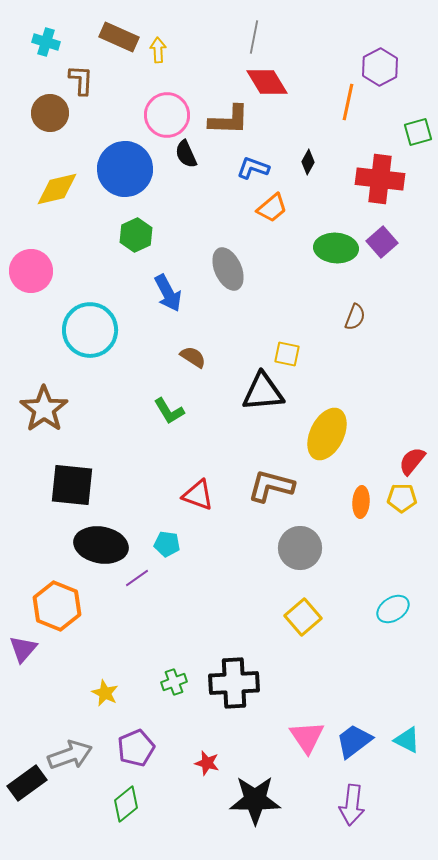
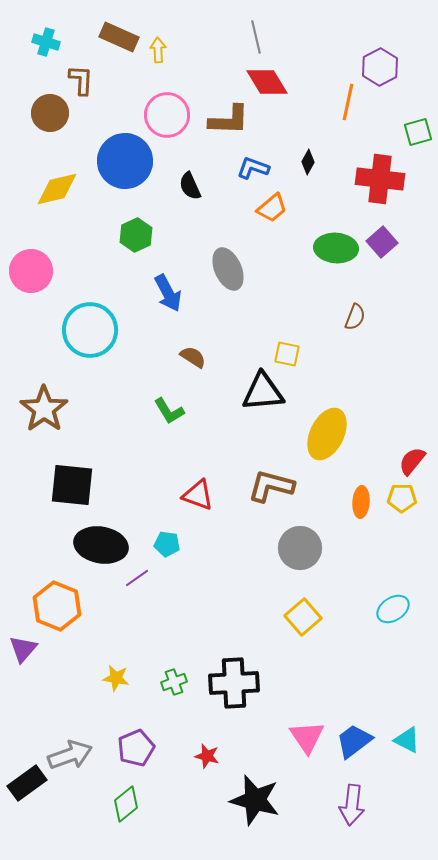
gray line at (254, 37): moved 2 px right; rotated 24 degrees counterclockwise
black semicircle at (186, 154): moved 4 px right, 32 px down
blue circle at (125, 169): moved 8 px up
yellow star at (105, 693): moved 11 px right, 15 px up; rotated 16 degrees counterclockwise
red star at (207, 763): moved 7 px up
black star at (255, 800): rotated 15 degrees clockwise
